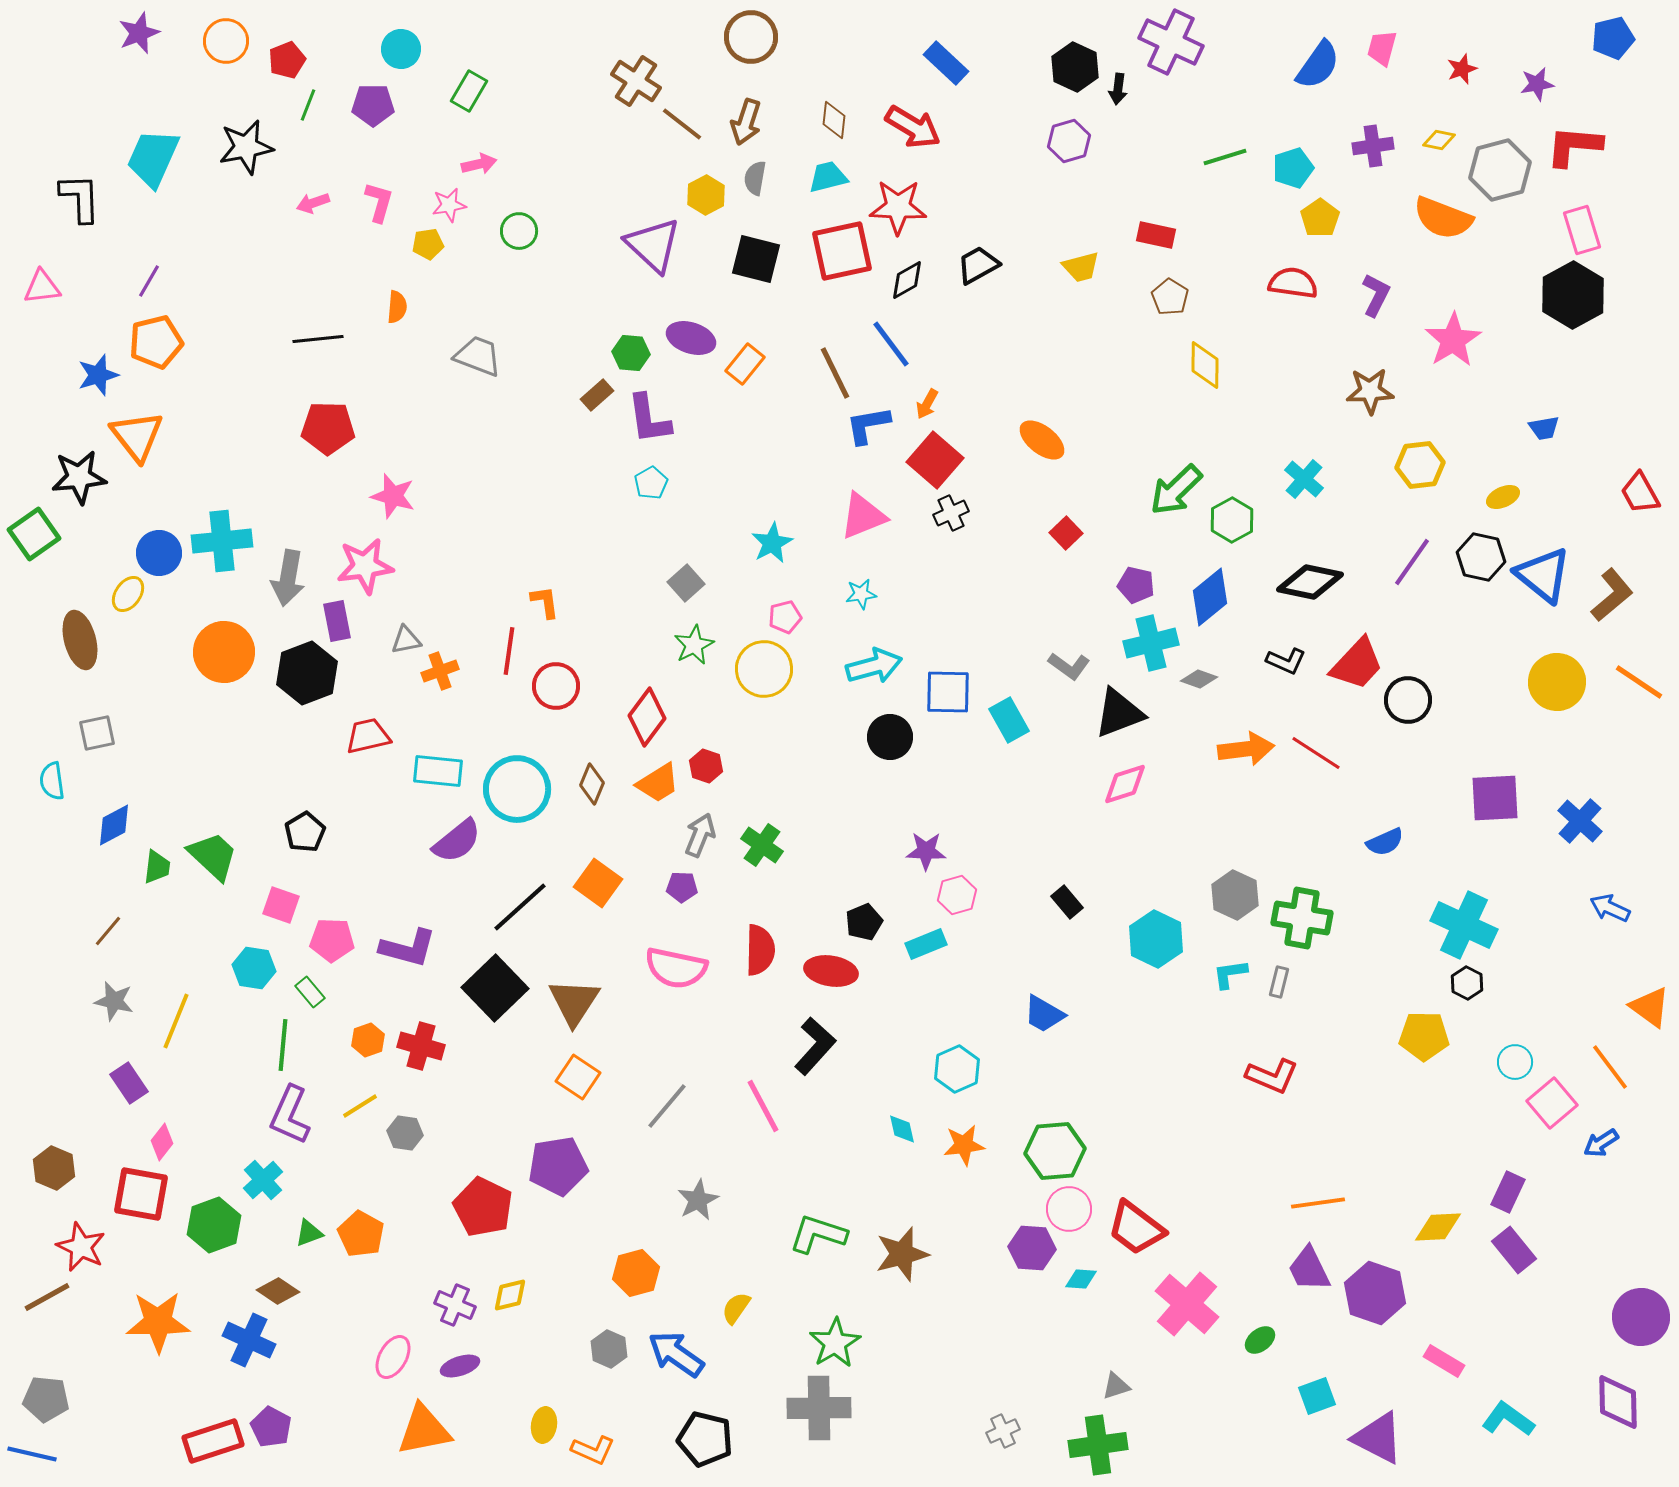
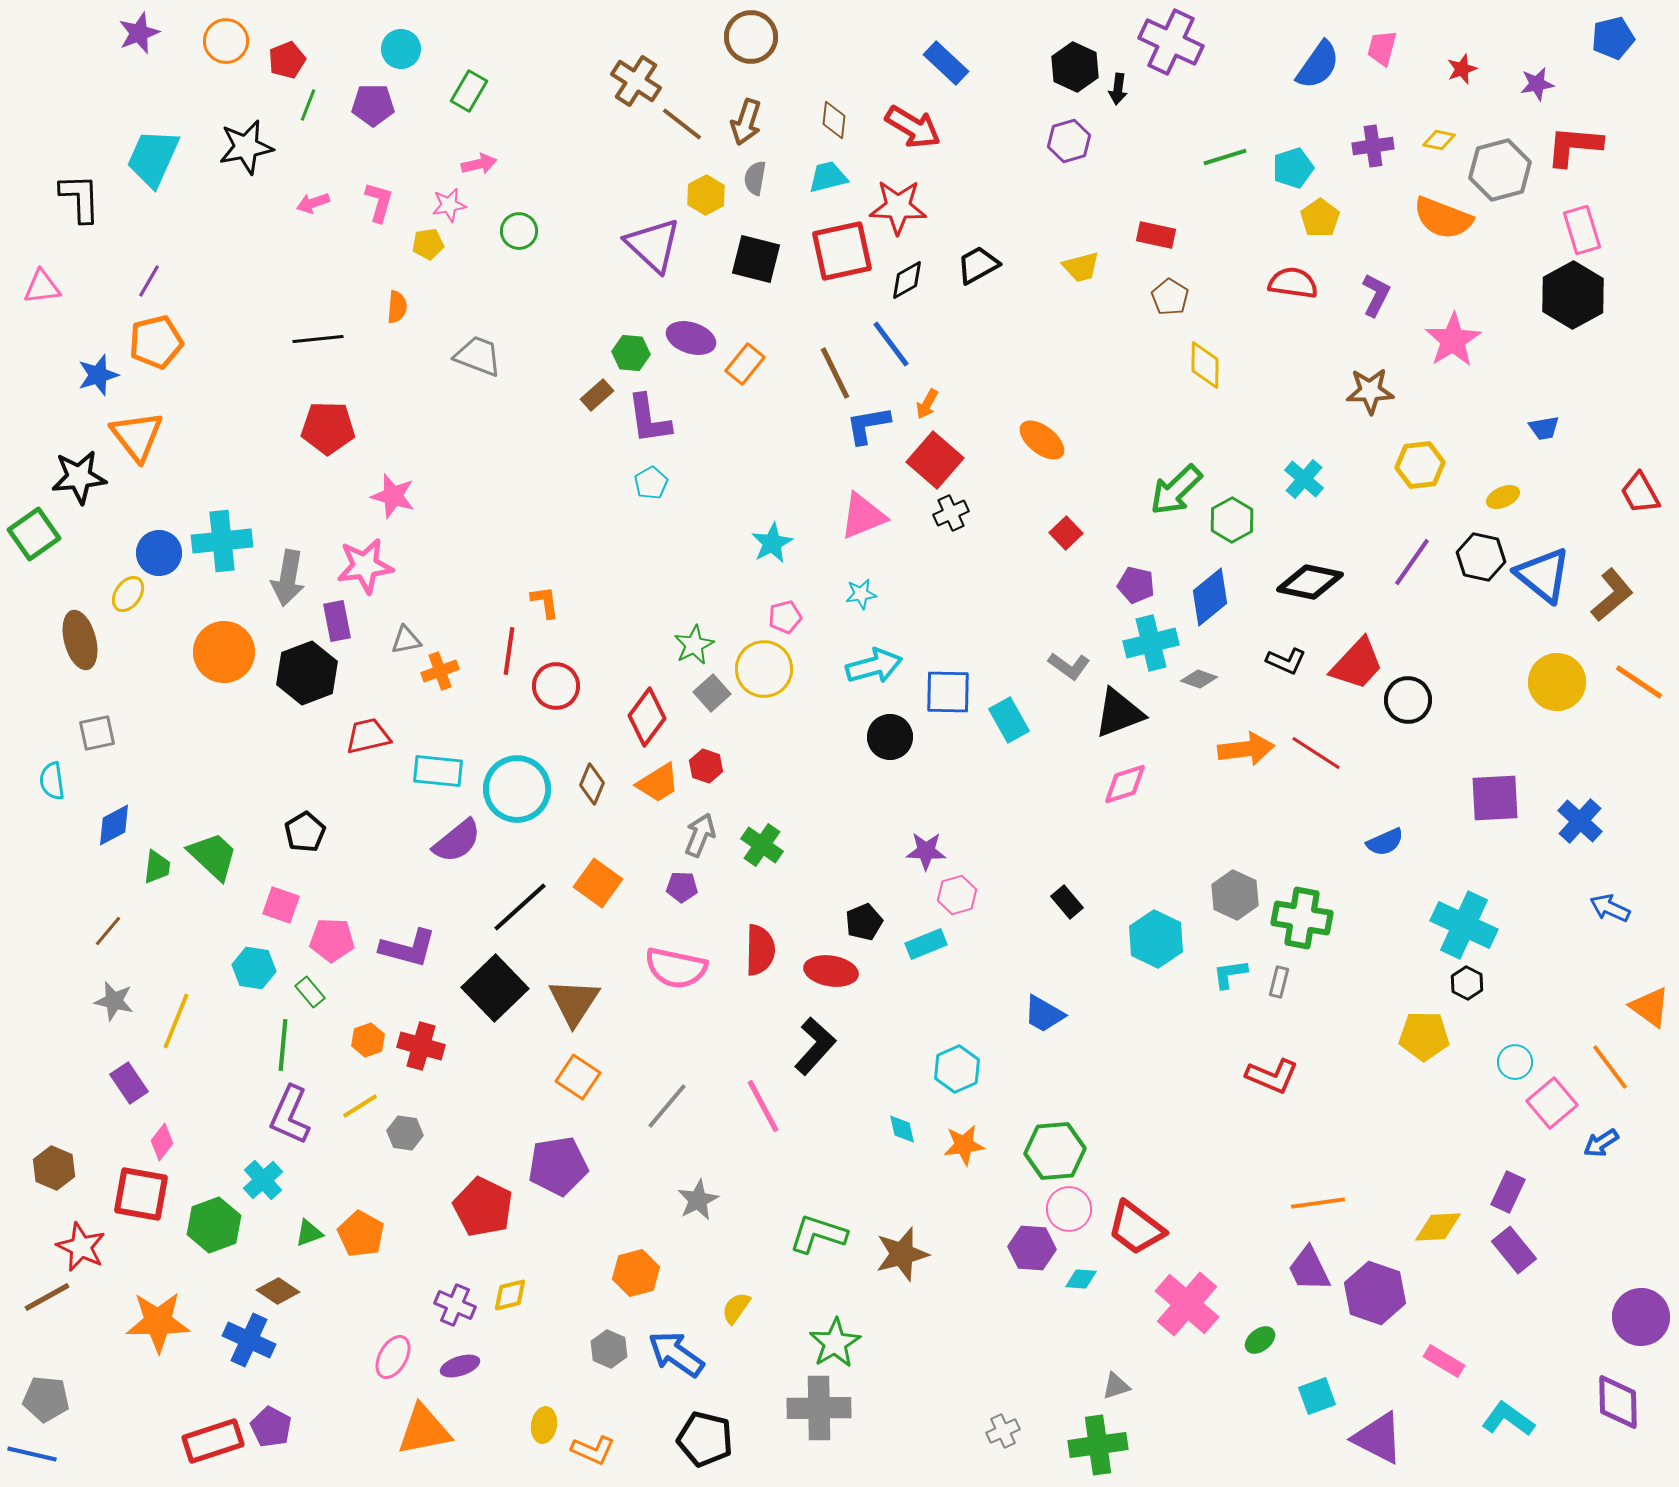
gray square at (686, 583): moved 26 px right, 110 px down
